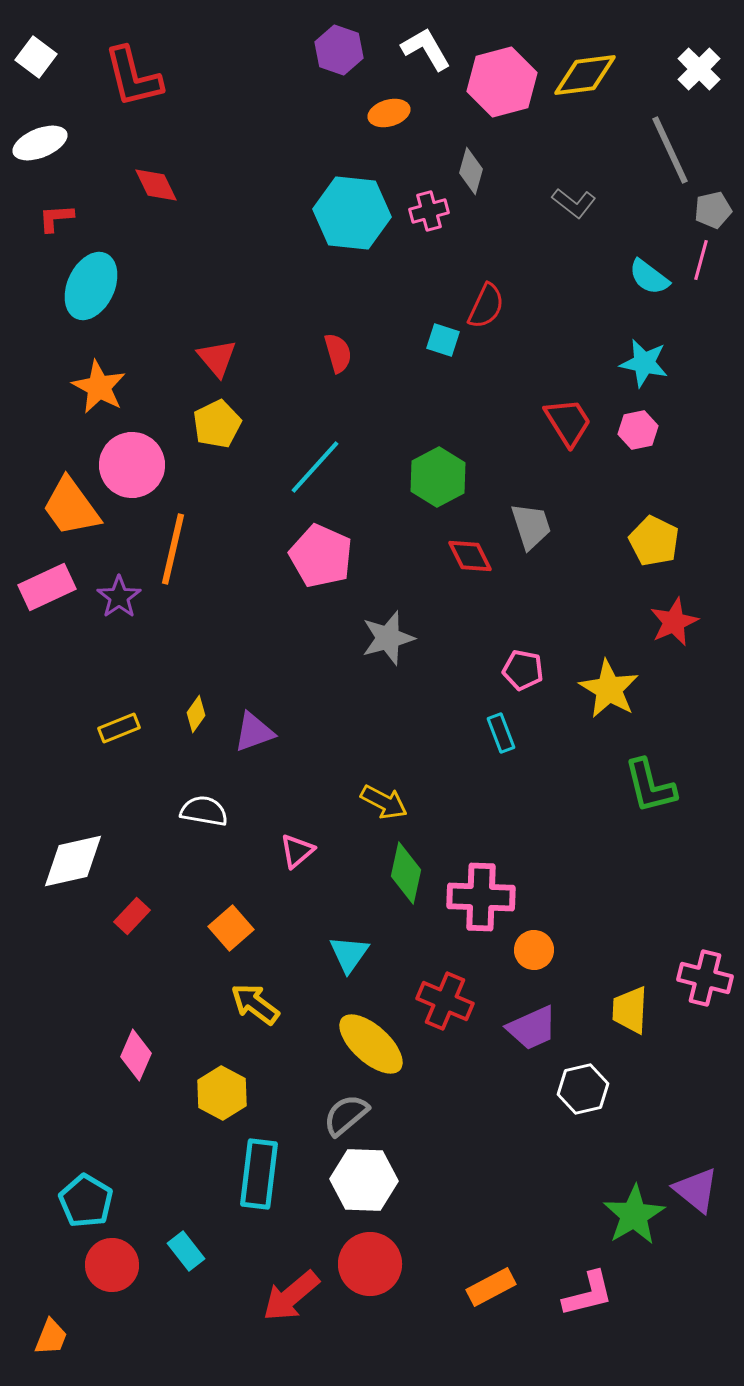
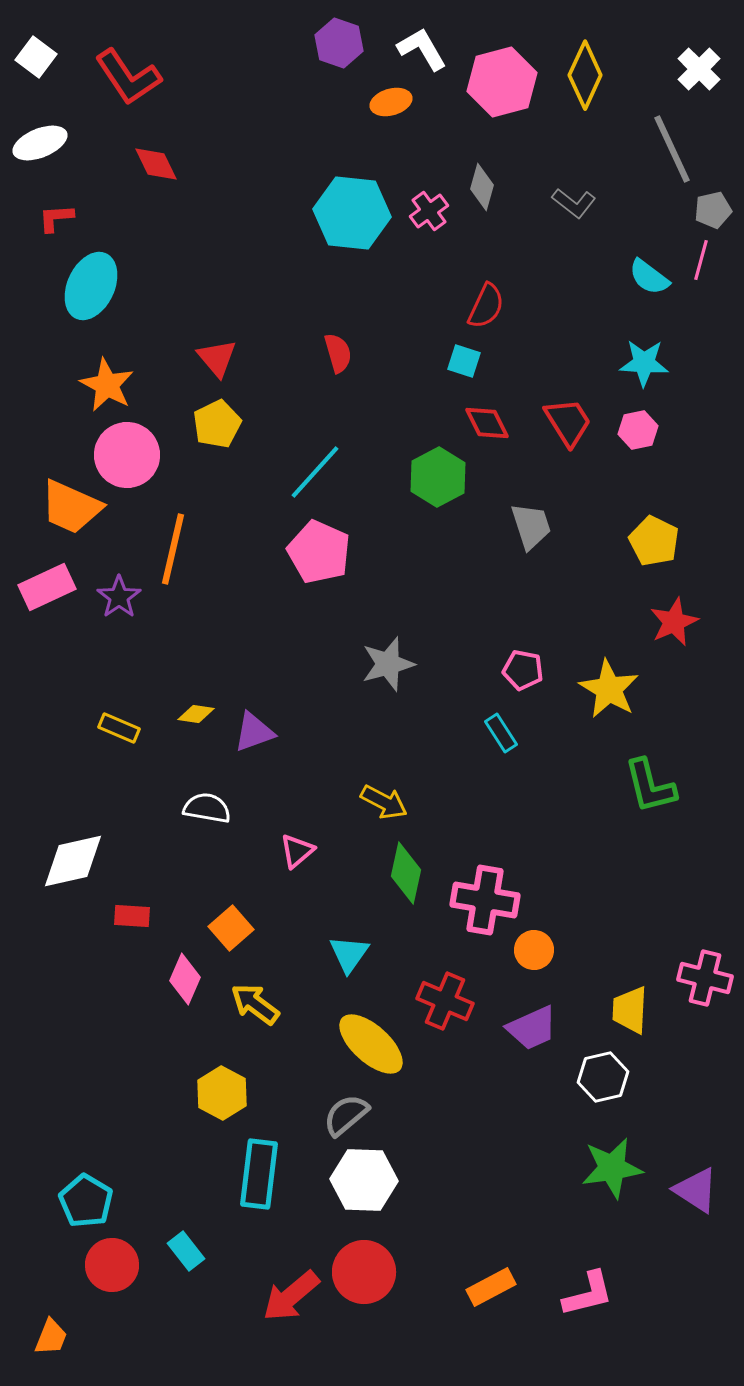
white L-shape at (426, 49): moved 4 px left
purple hexagon at (339, 50): moved 7 px up
yellow diamond at (585, 75): rotated 58 degrees counterclockwise
red L-shape at (133, 77): moved 5 px left; rotated 20 degrees counterclockwise
orange ellipse at (389, 113): moved 2 px right, 11 px up
gray line at (670, 150): moved 2 px right, 1 px up
gray diamond at (471, 171): moved 11 px right, 16 px down
red diamond at (156, 185): moved 21 px up
pink cross at (429, 211): rotated 21 degrees counterclockwise
cyan square at (443, 340): moved 21 px right, 21 px down
cyan star at (644, 363): rotated 9 degrees counterclockwise
orange star at (99, 387): moved 8 px right, 2 px up
pink circle at (132, 465): moved 5 px left, 10 px up
cyan line at (315, 467): moved 5 px down
orange trapezoid at (71, 507): rotated 30 degrees counterclockwise
pink pentagon at (321, 556): moved 2 px left, 4 px up
red diamond at (470, 556): moved 17 px right, 133 px up
gray star at (388, 638): moved 26 px down
yellow diamond at (196, 714): rotated 63 degrees clockwise
yellow rectangle at (119, 728): rotated 45 degrees clockwise
cyan rectangle at (501, 733): rotated 12 degrees counterclockwise
white semicircle at (204, 811): moved 3 px right, 3 px up
pink cross at (481, 897): moved 4 px right, 3 px down; rotated 8 degrees clockwise
red rectangle at (132, 916): rotated 51 degrees clockwise
pink diamond at (136, 1055): moved 49 px right, 76 px up
white hexagon at (583, 1089): moved 20 px right, 12 px up
purple triangle at (696, 1190): rotated 6 degrees counterclockwise
green star at (634, 1215): moved 22 px left, 47 px up; rotated 22 degrees clockwise
red circle at (370, 1264): moved 6 px left, 8 px down
